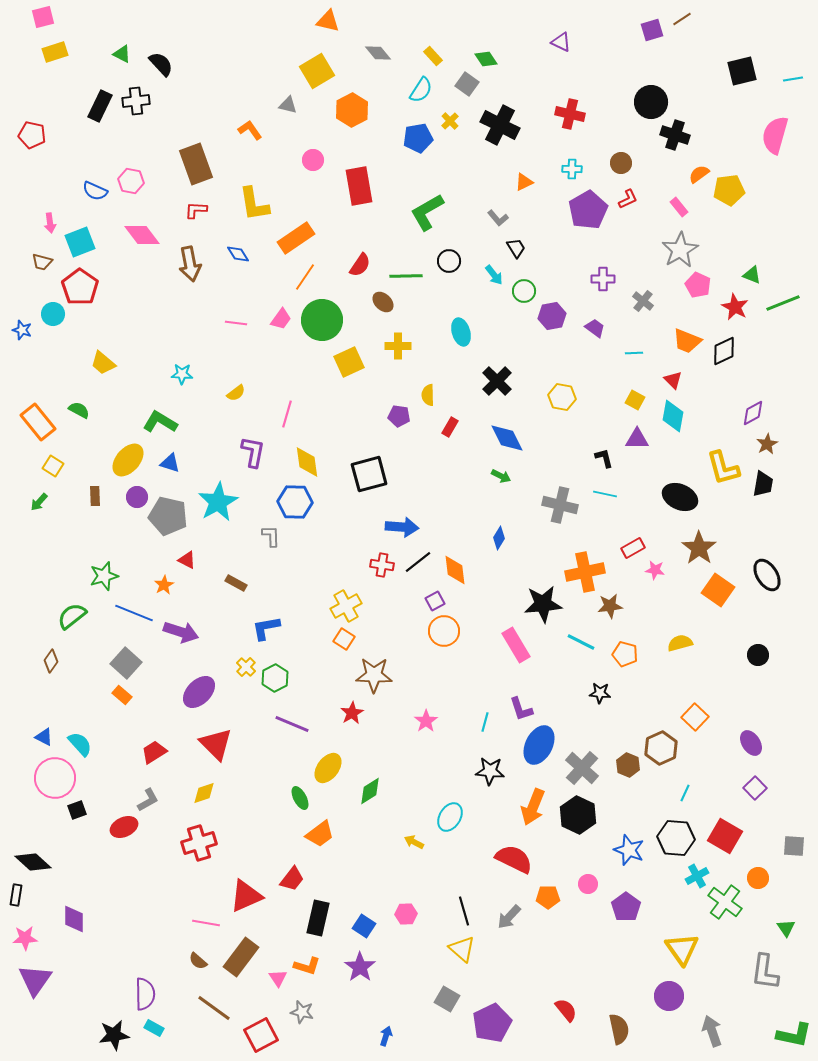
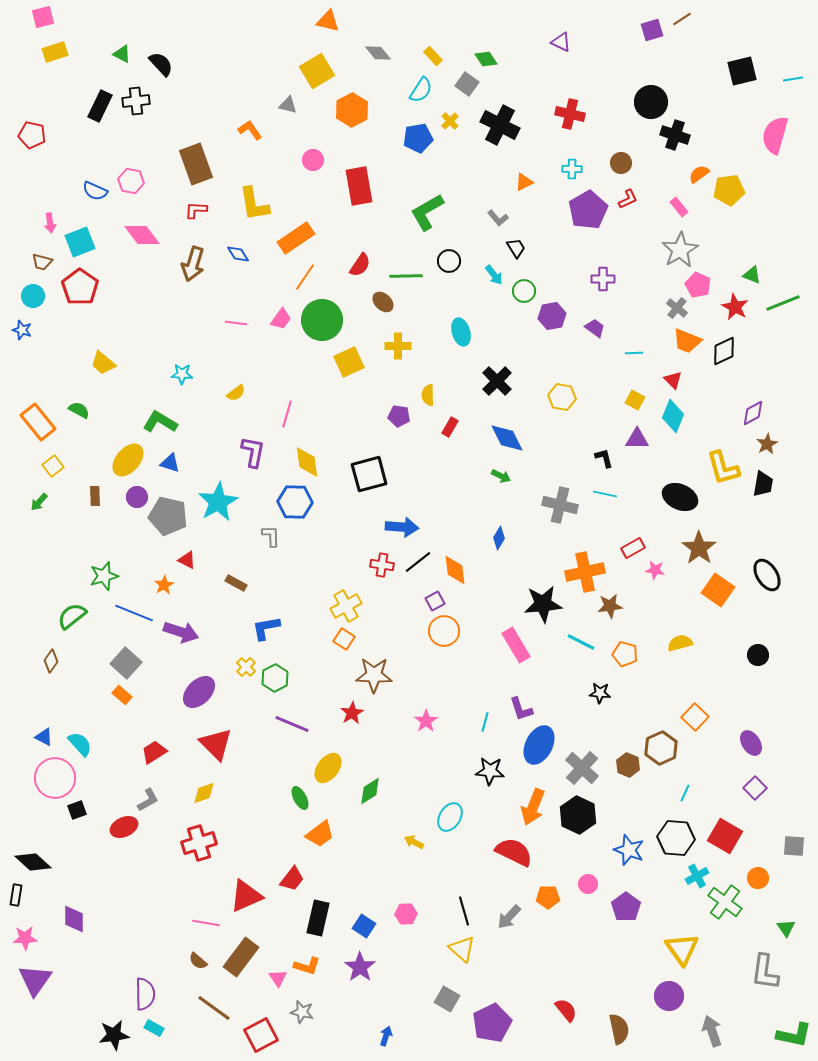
brown arrow at (190, 264): moved 3 px right; rotated 28 degrees clockwise
gray cross at (643, 301): moved 34 px right, 7 px down
cyan circle at (53, 314): moved 20 px left, 18 px up
cyan diamond at (673, 416): rotated 12 degrees clockwise
yellow square at (53, 466): rotated 20 degrees clockwise
red semicircle at (514, 859): moved 7 px up
